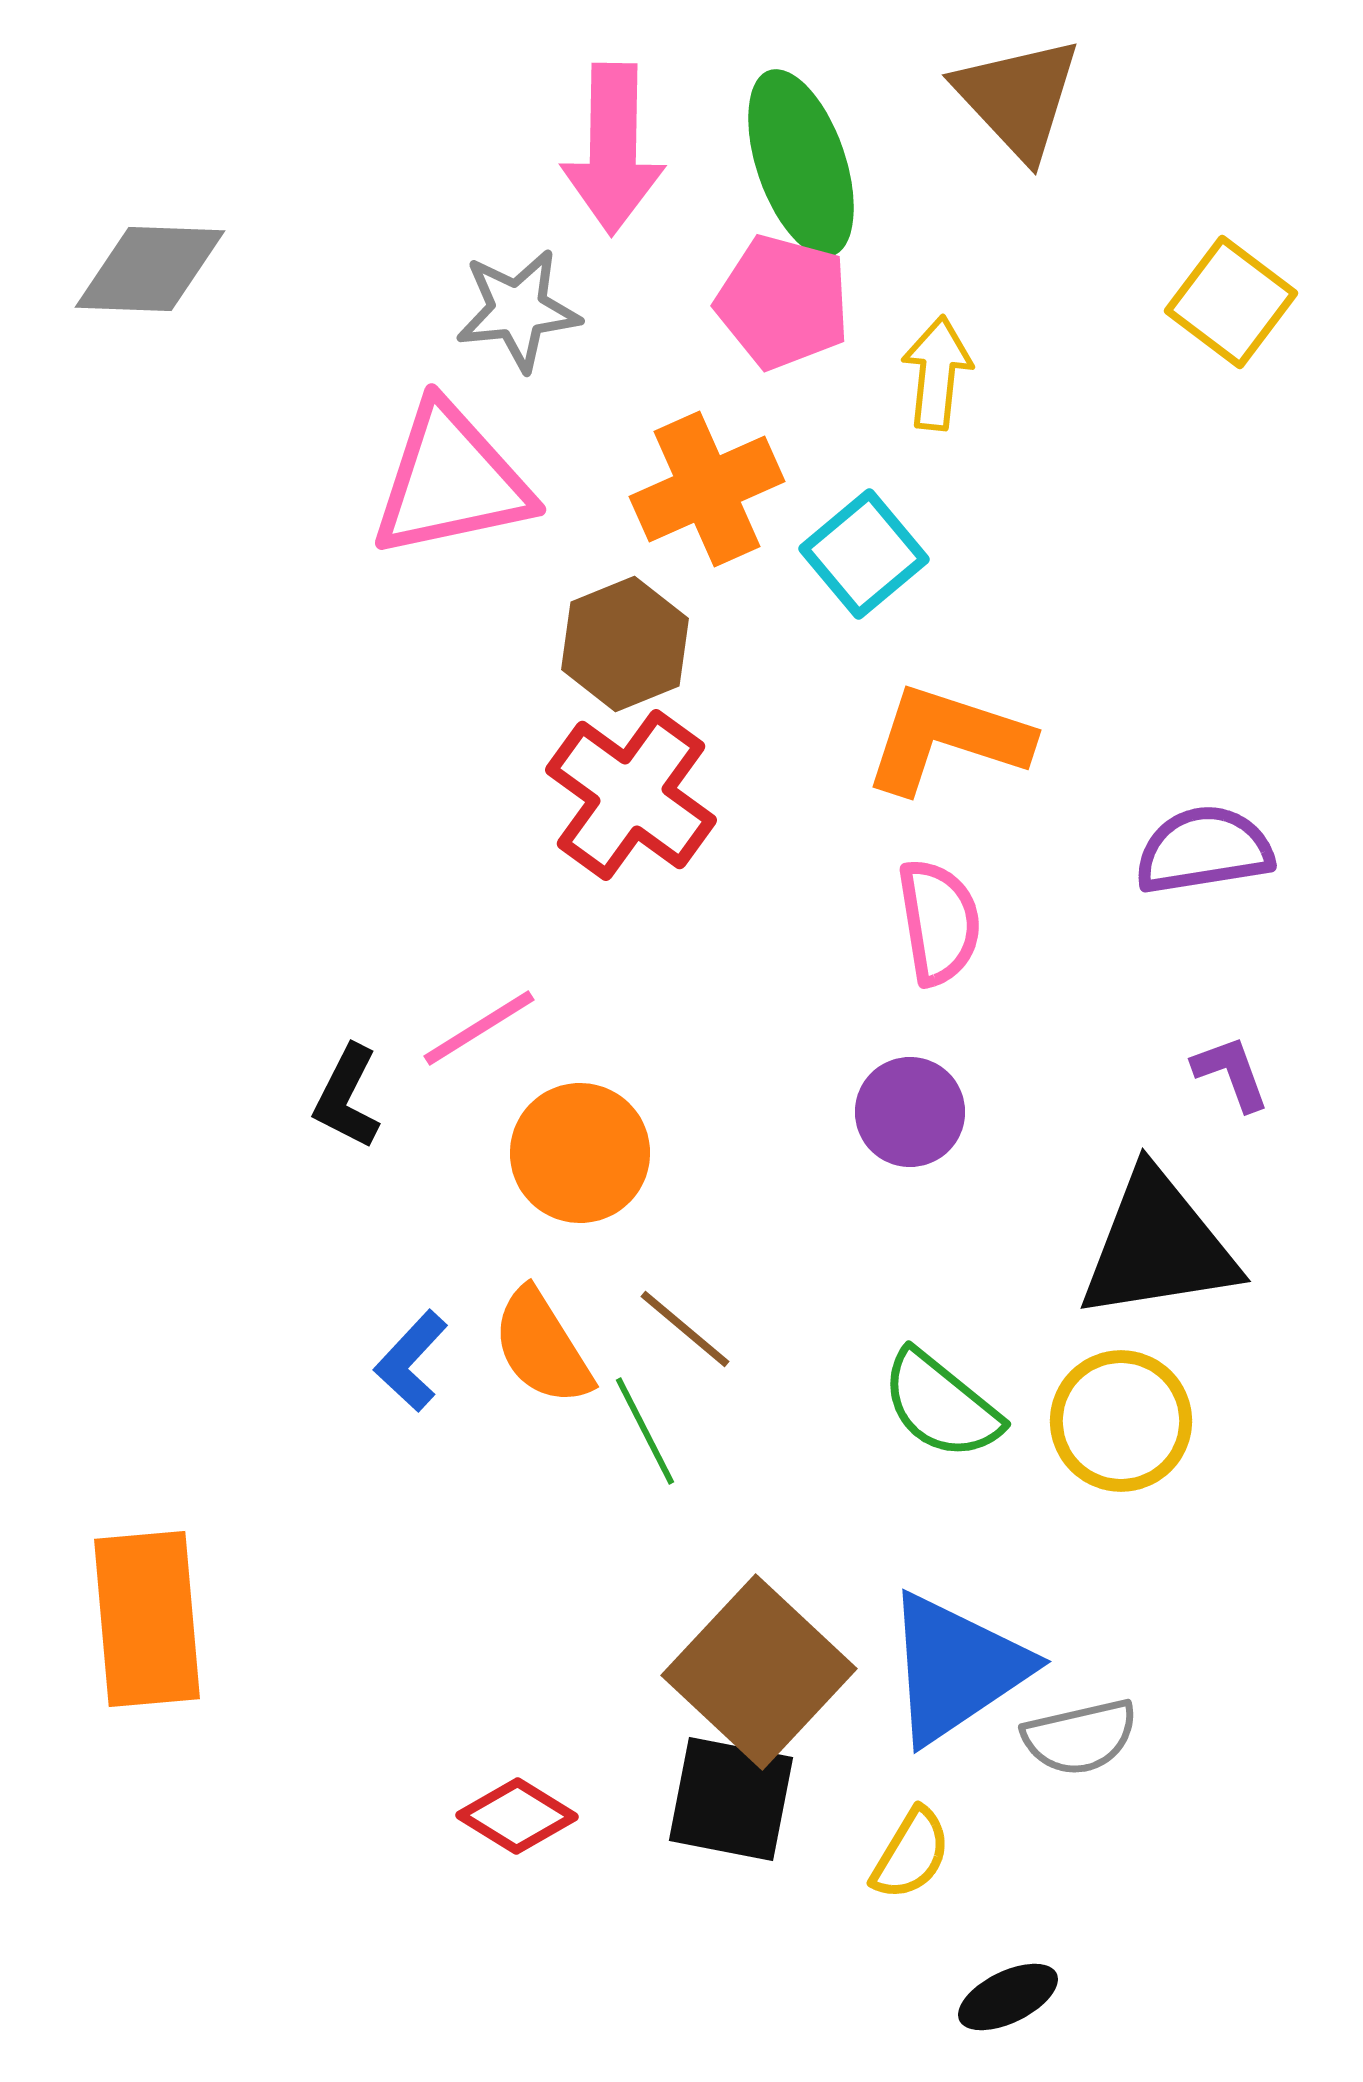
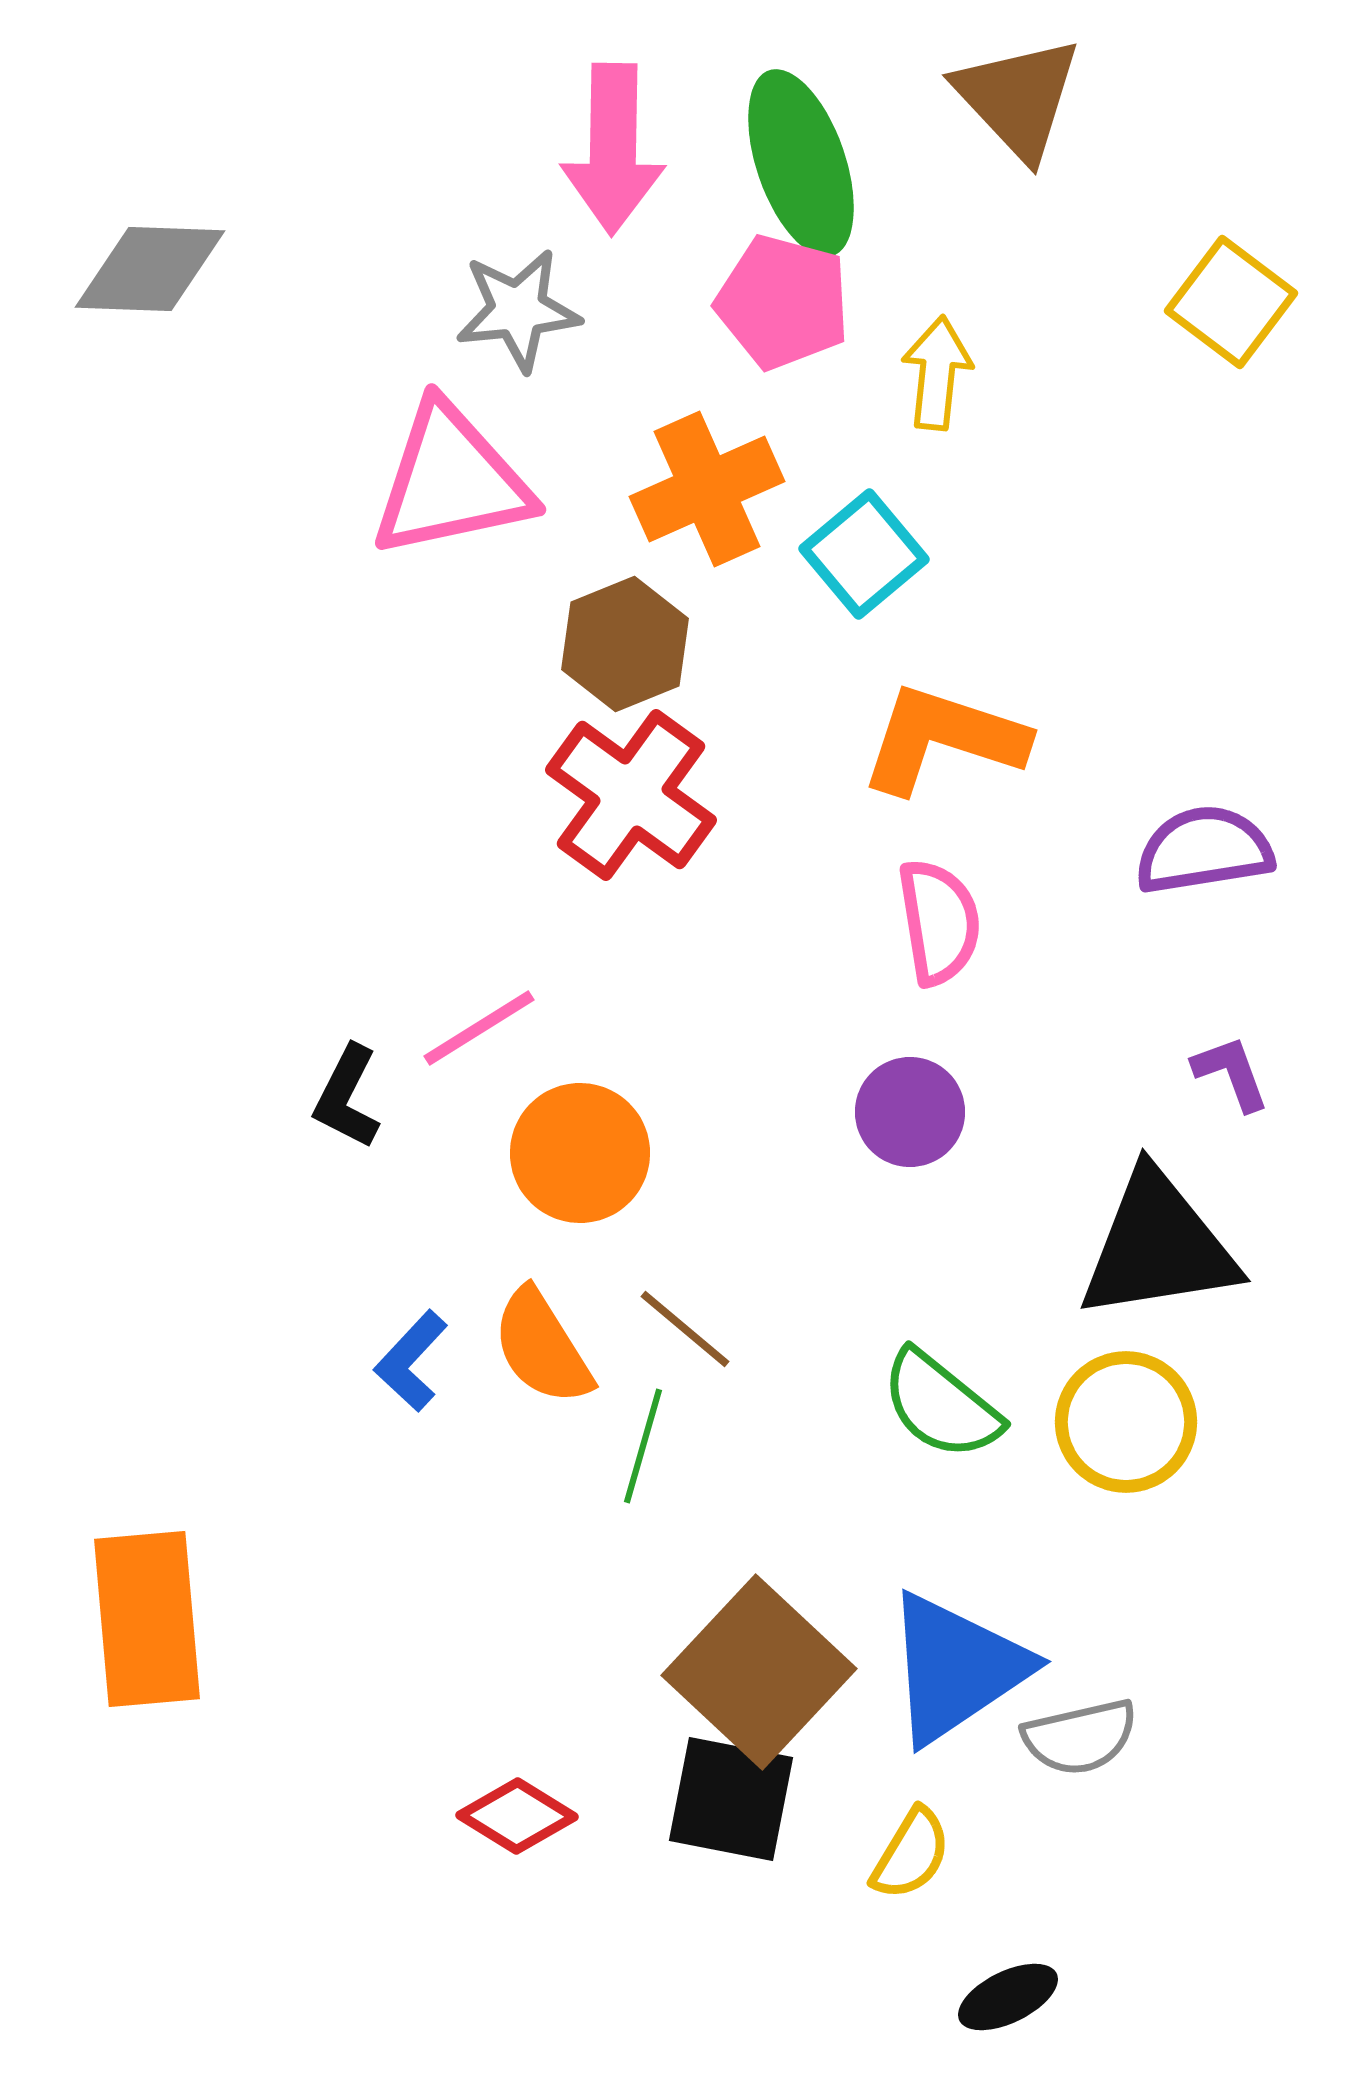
orange L-shape: moved 4 px left
yellow circle: moved 5 px right, 1 px down
green line: moved 2 px left, 15 px down; rotated 43 degrees clockwise
